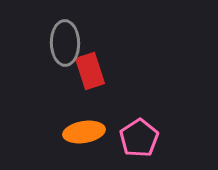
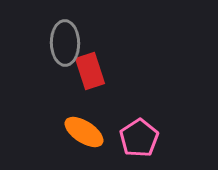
orange ellipse: rotated 42 degrees clockwise
